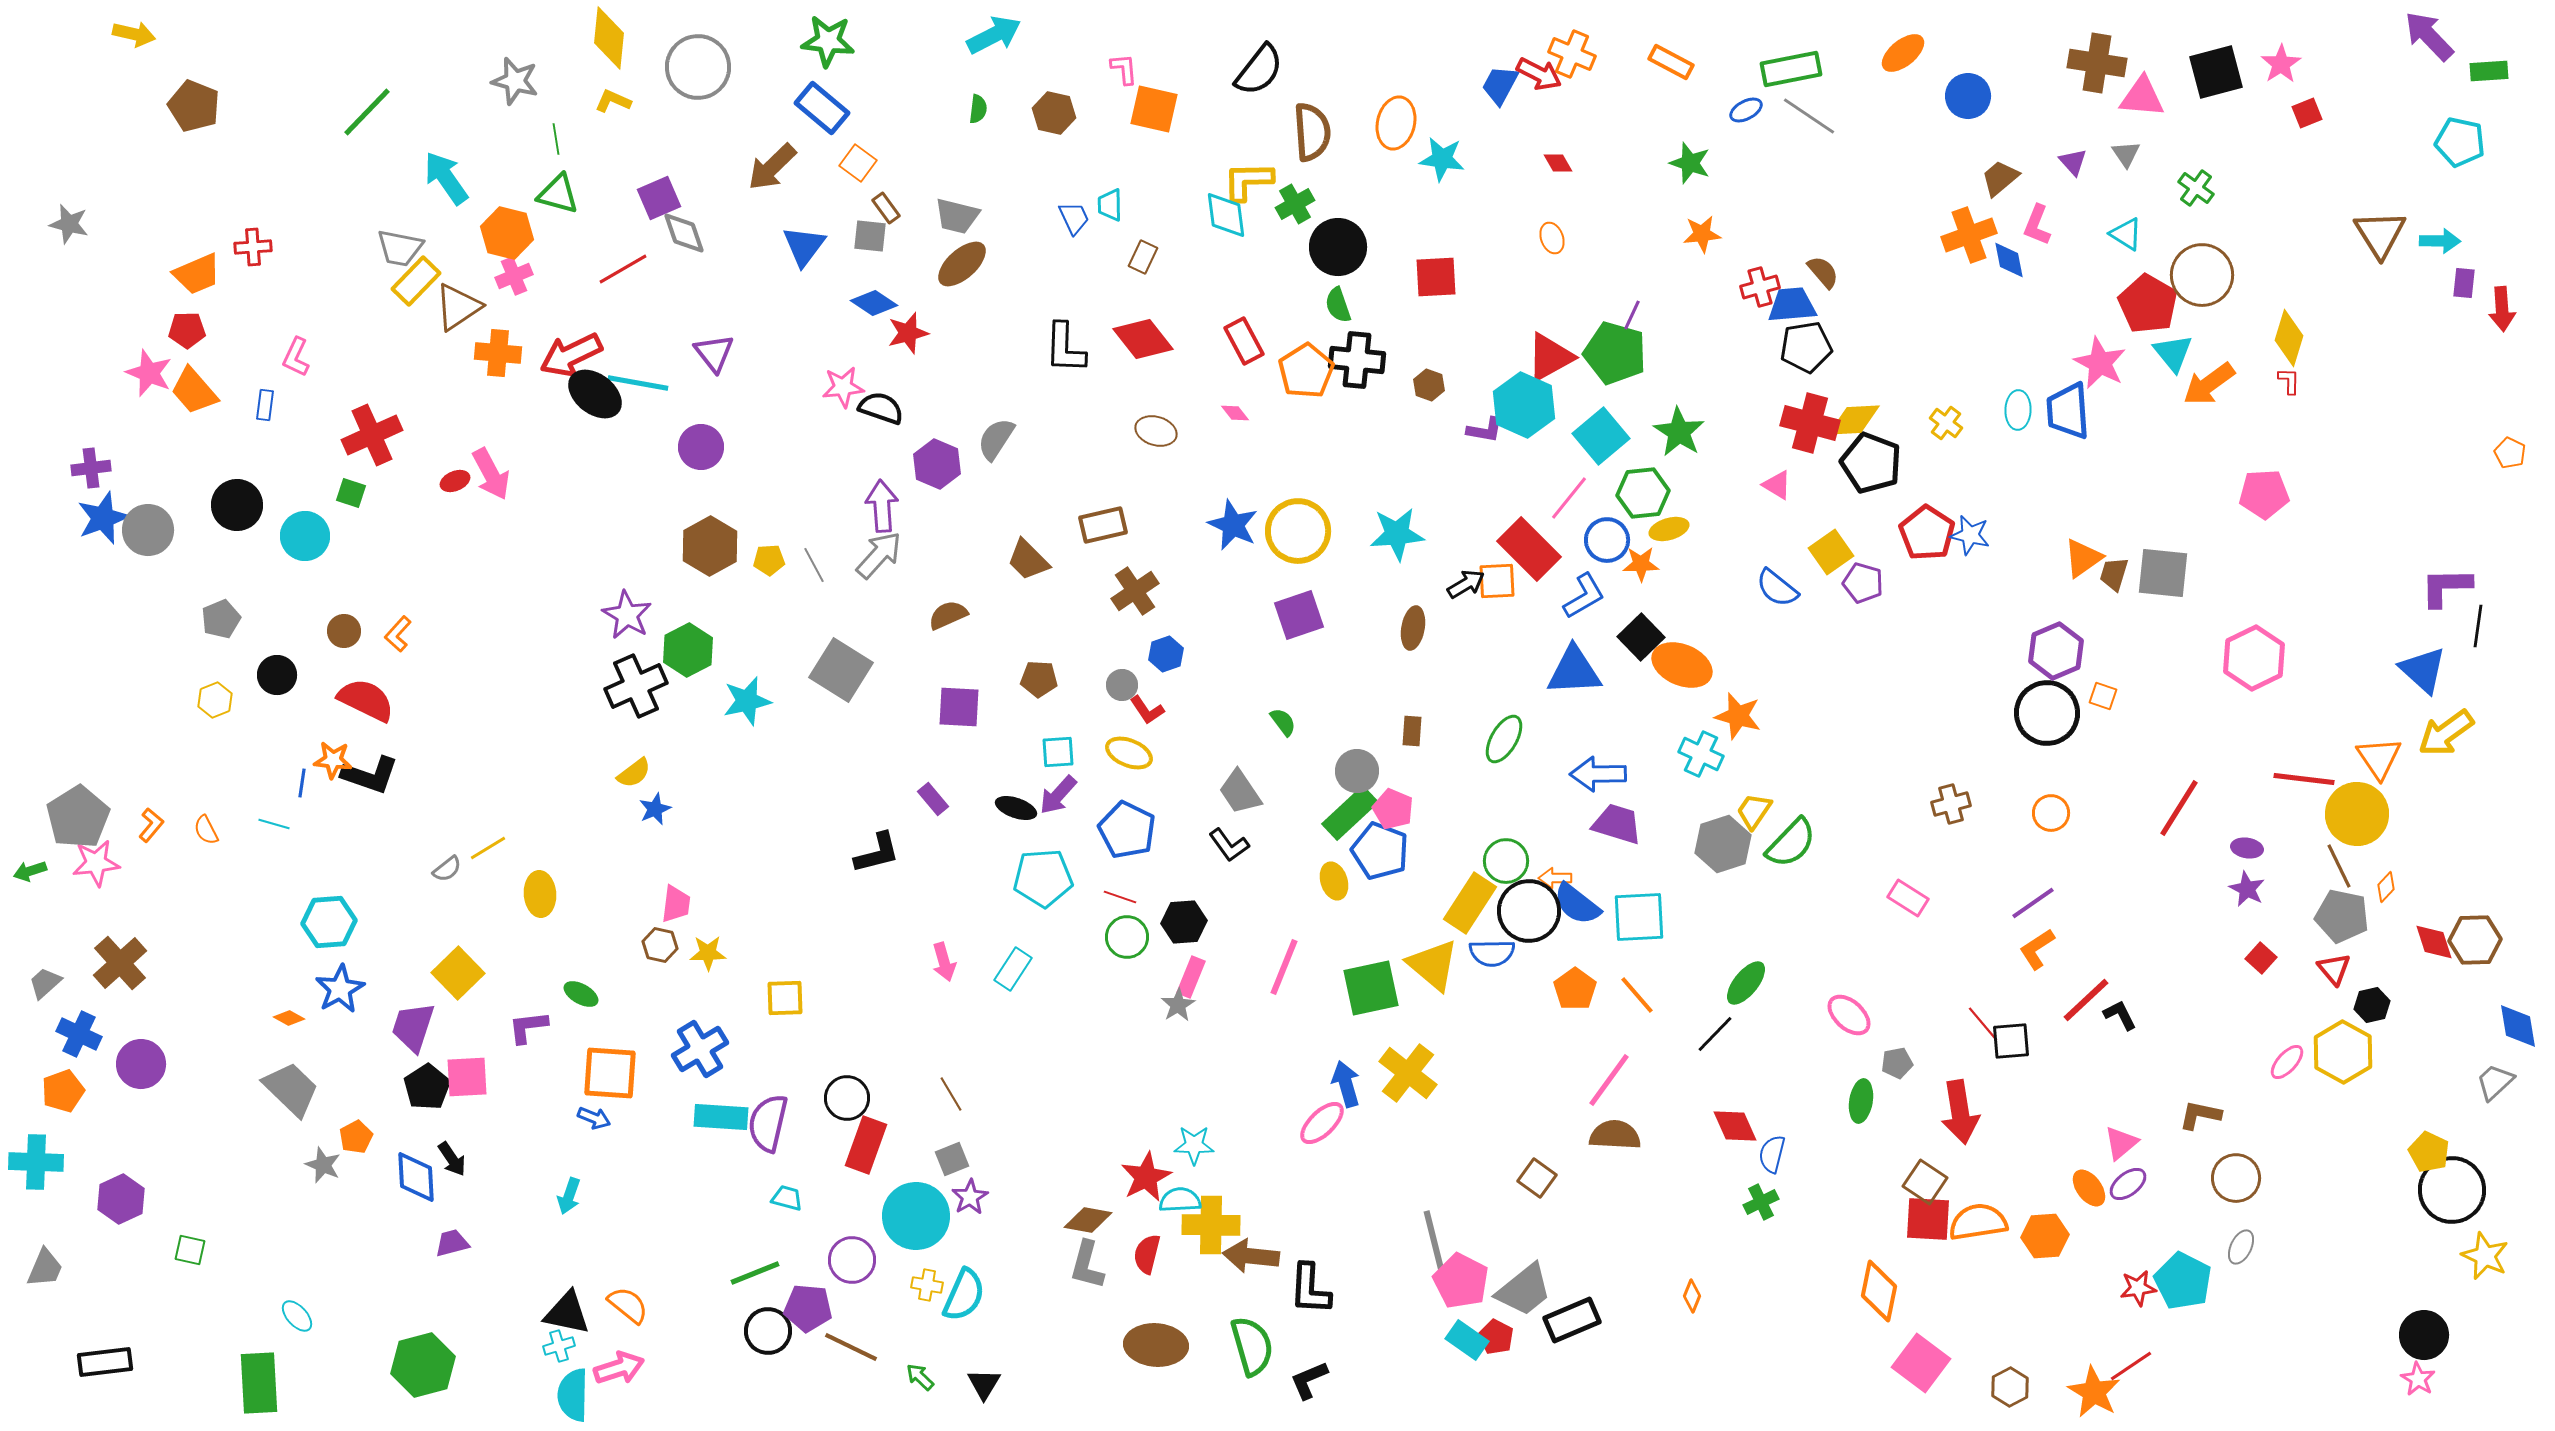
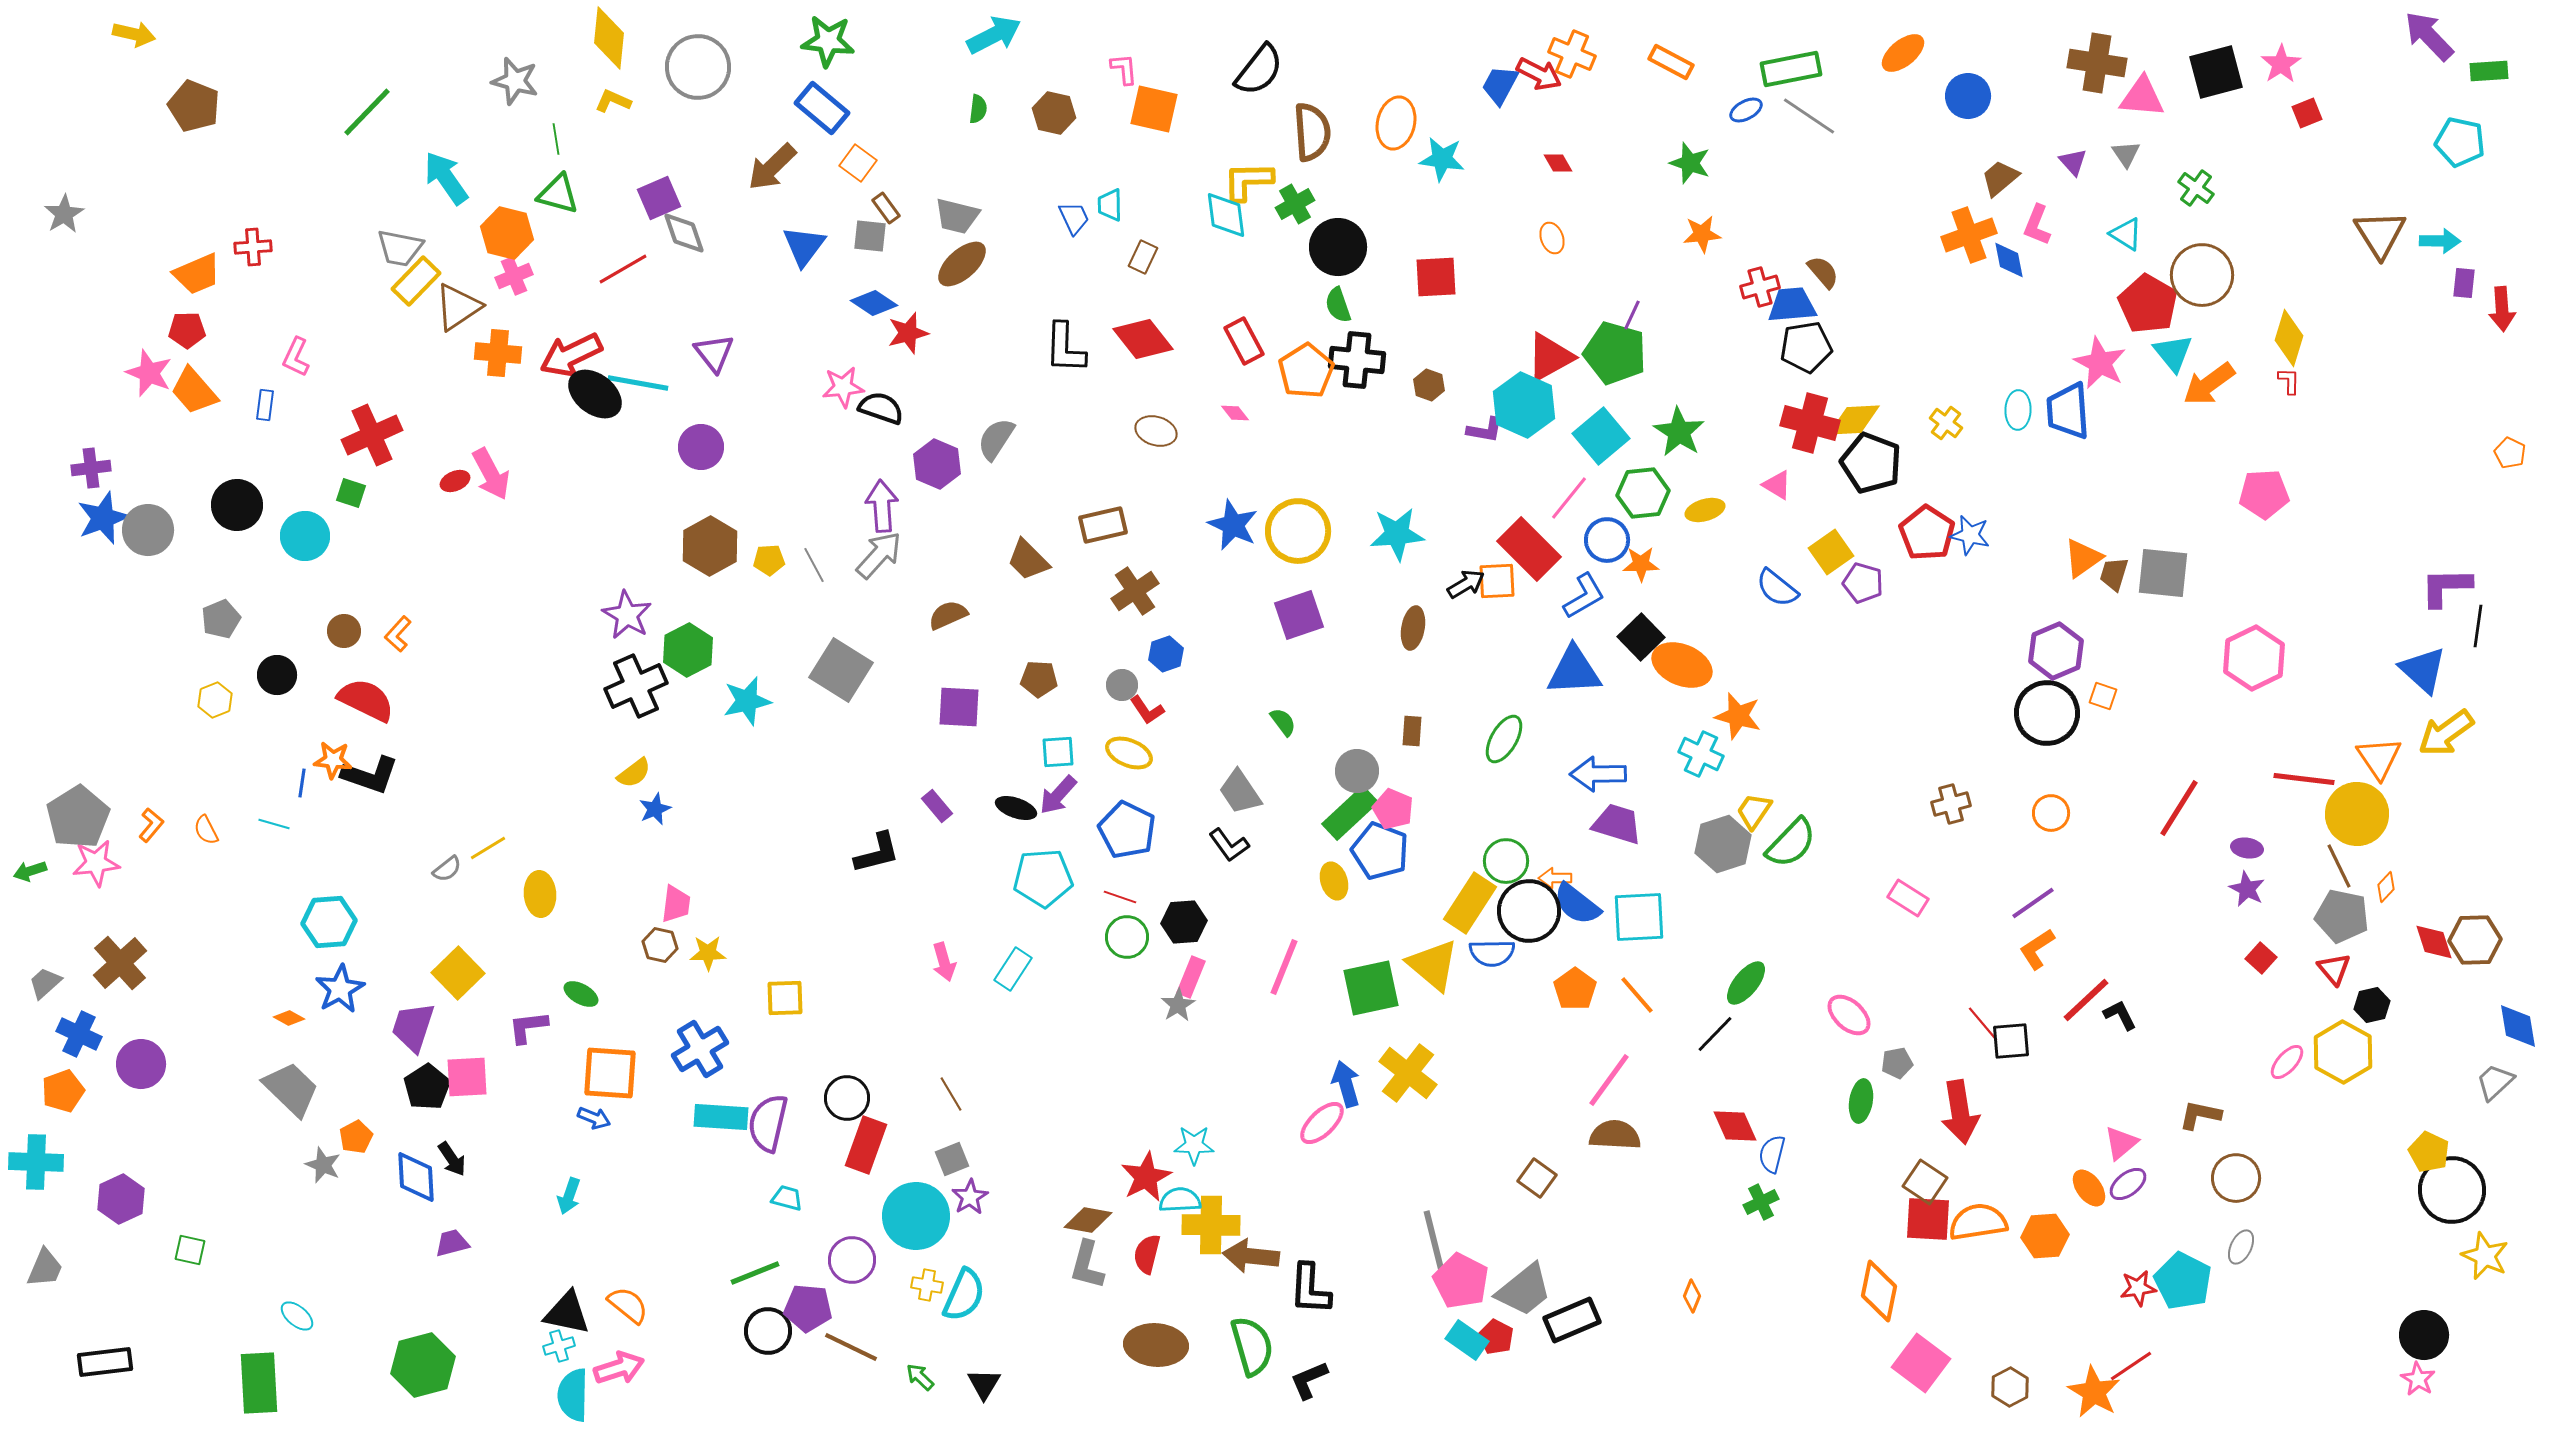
gray star at (69, 224): moved 5 px left, 10 px up; rotated 27 degrees clockwise
yellow ellipse at (1669, 529): moved 36 px right, 19 px up
purple rectangle at (933, 799): moved 4 px right, 7 px down
cyan ellipse at (297, 1316): rotated 8 degrees counterclockwise
